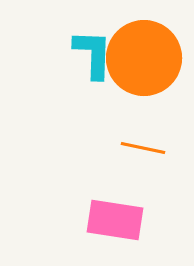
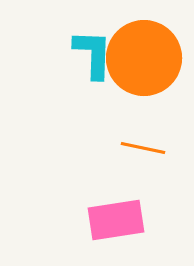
pink rectangle: moved 1 px right; rotated 18 degrees counterclockwise
